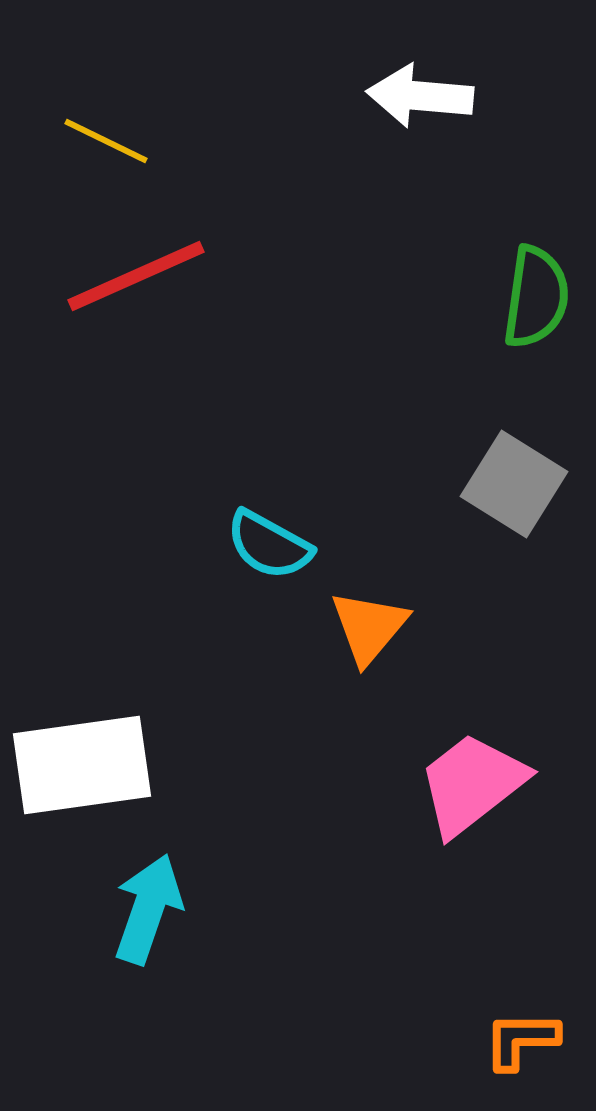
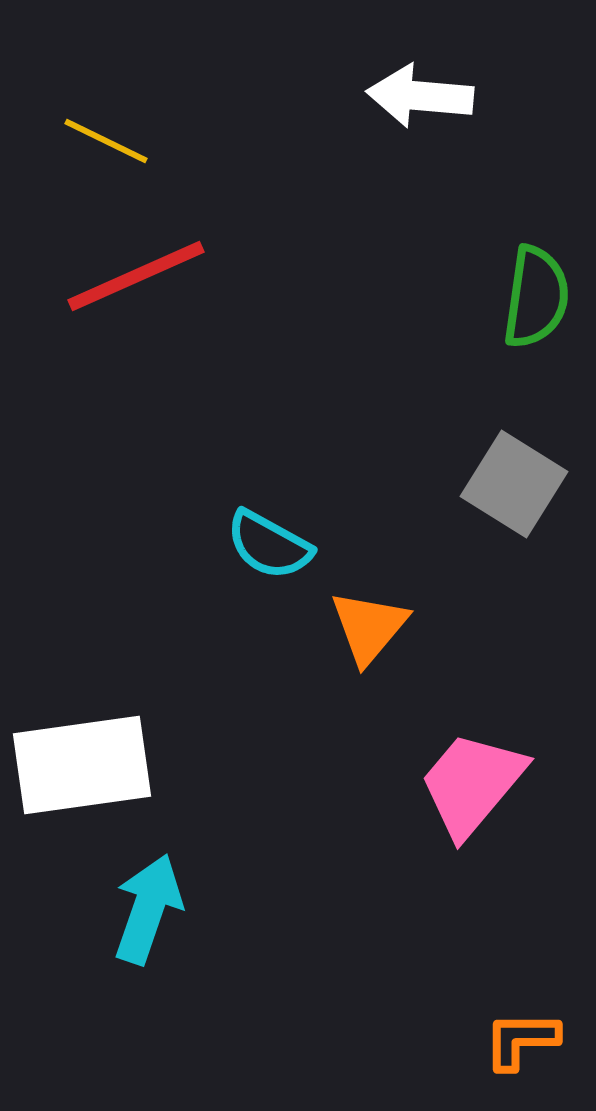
pink trapezoid: rotated 12 degrees counterclockwise
